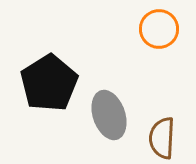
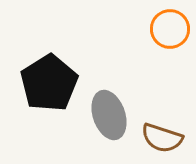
orange circle: moved 11 px right
brown semicircle: rotated 75 degrees counterclockwise
